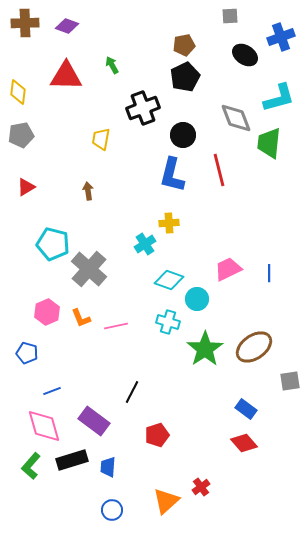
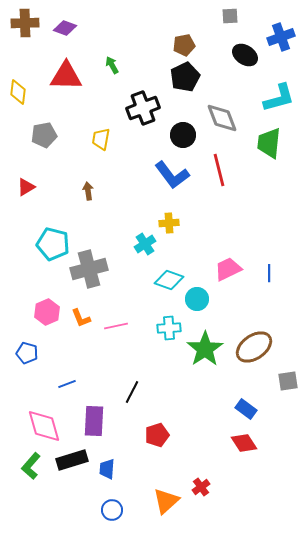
purple diamond at (67, 26): moved 2 px left, 2 px down
gray diamond at (236, 118): moved 14 px left
gray pentagon at (21, 135): moved 23 px right
blue L-shape at (172, 175): rotated 51 degrees counterclockwise
gray cross at (89, 269): rotated 33 degrees clockwise
cyan cross at (168, 322): moved 1 px right, 6 px down; rotated 20 degrees counterclockwise
gray square at (290, 381): moved 2 px left
blue line at (52, 391): moved 15 px right, 7 px up
purple rectangle at (94, 421): rotated 56 degrees clockwise
red diamond at (244, 443): rotated 8 degrees clockwise
blue trapezoid at (108, 467): moved 1 px left, 2 px down
